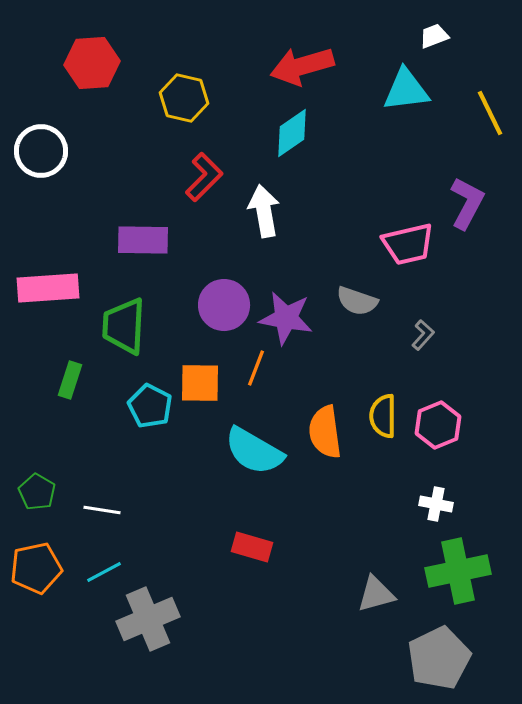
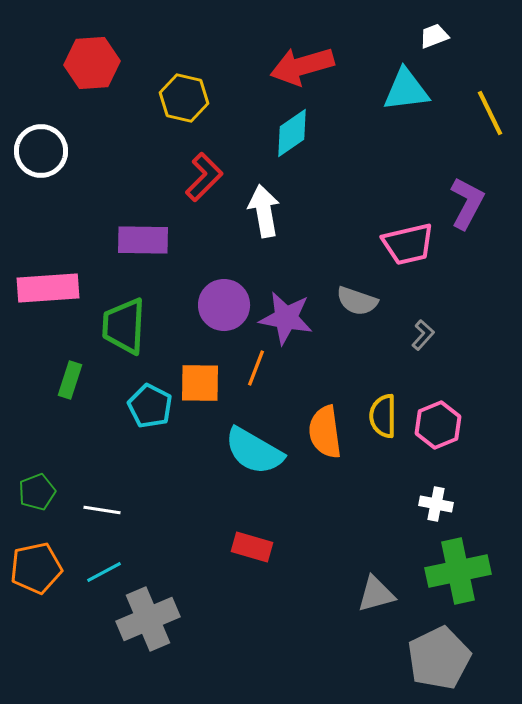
green pentagon: rotated 21 degrees clockwise
